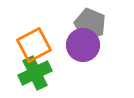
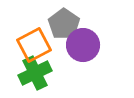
gray pentagon: moved 26 px left; rotated 12 degrees clockwise
